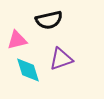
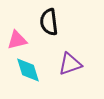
black semicircle: moved 2 px down; rotated 96 degrees clockwise
purple triangle: moved 9 px right, 5 px down
